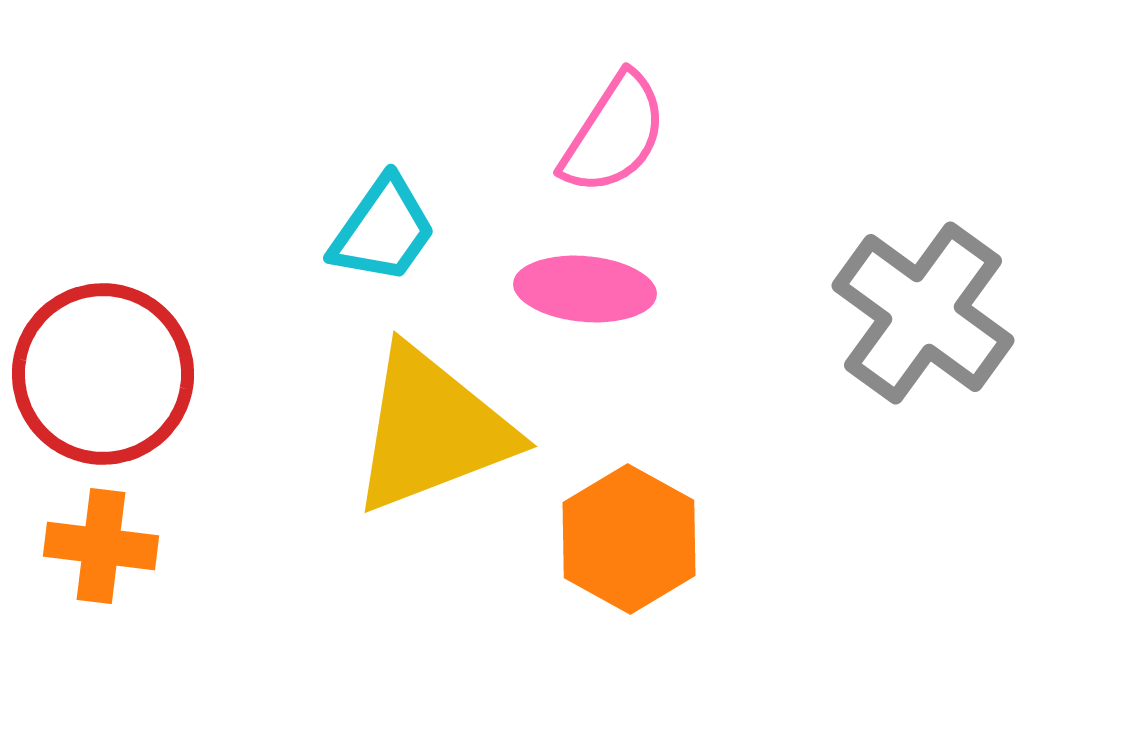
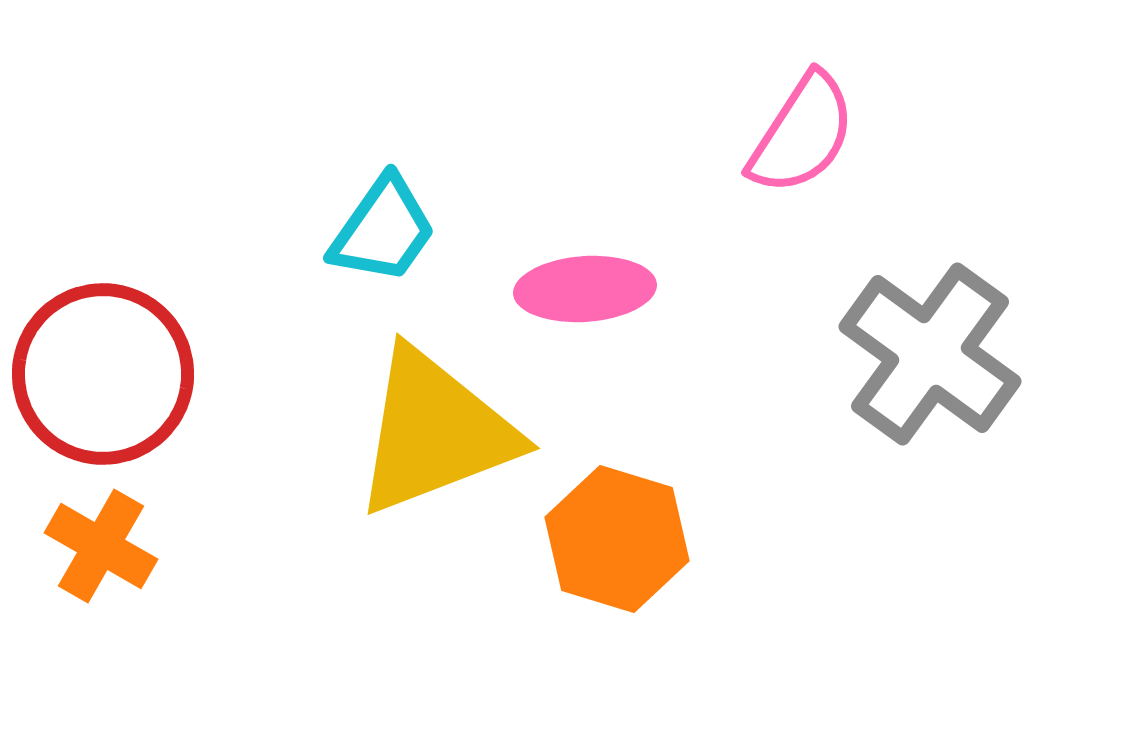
pink semicircle: moved 188 px right
pink ellipse: rotated 9 degrees counterclockwise
gray cross: moved 7 px right, 41 px down
yellow triangle: moved 3 px right, 2 px down
orange hexagon: moved 12 px left; rotated 12 degrees counterclockwise
orange cross: rotated 23 degrees clockwise
